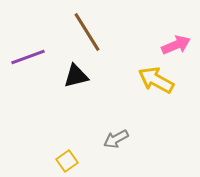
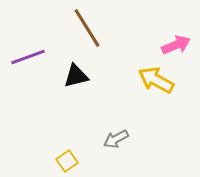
brown line: moved 4 px up
